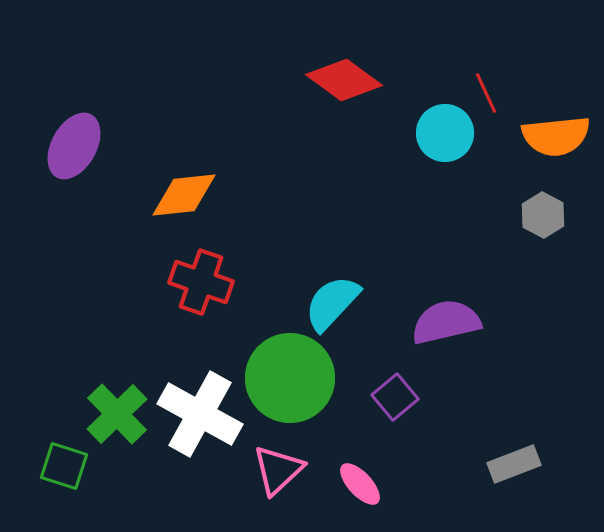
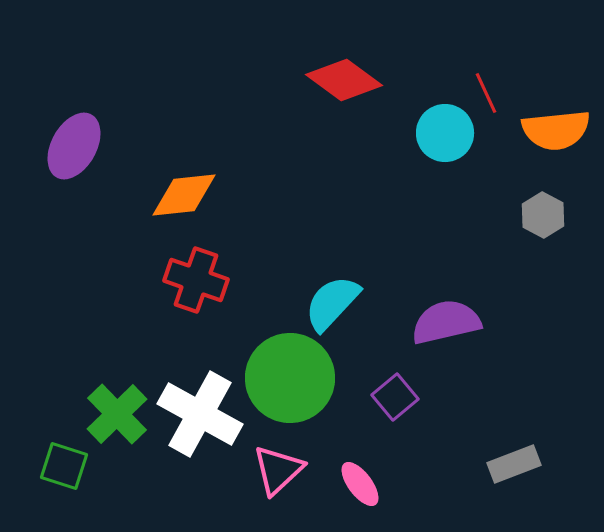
orange semicircle: moved 6 px up
red cross: moved 5 px left, 2 px up
pink ellipse: rotated 6 degrees clockwise
